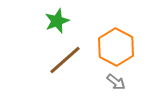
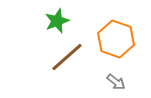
orange hexagon: moved 8 px up; rotated 9 degrees counterclockwise
brown line: moved 2 px right, 3 px up
